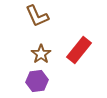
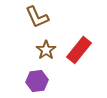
brown L-shape: moved 1 px down
brown star: moved 5 px right, 4 px up
